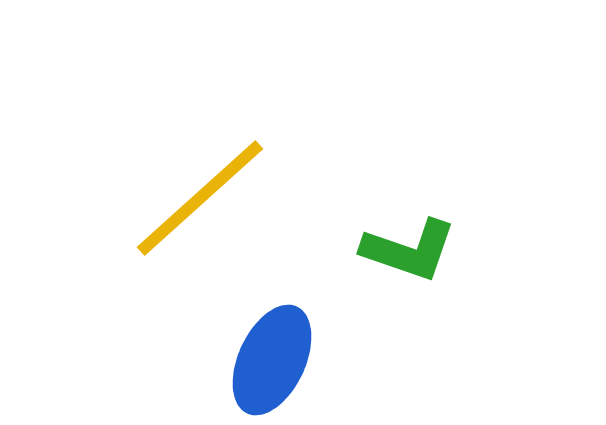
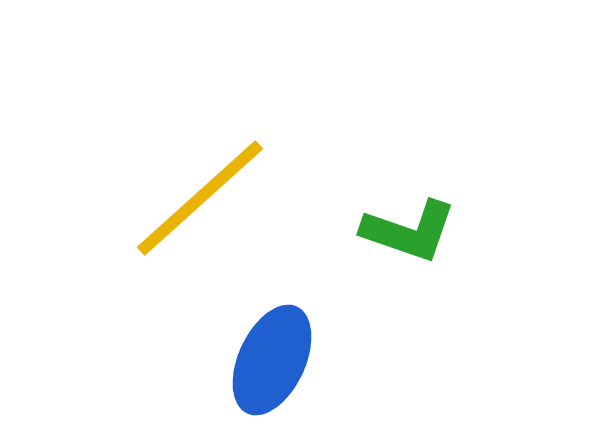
green L-shape: moved 19 px up
